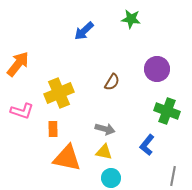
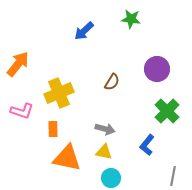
green cross: rotated 25 degrees clockwise
